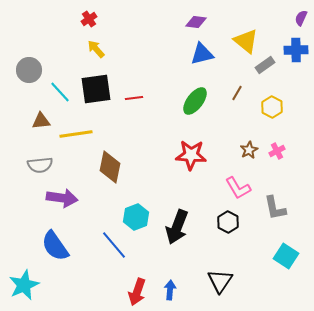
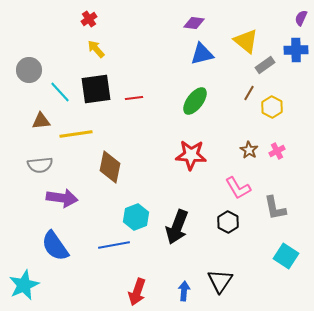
purple diamond: moved 2 px left, 1 px down
brown line: moved 12 px right
brown star: rotated 12 degrees counterclockwise
blue line: rotated 60 degrees counterclockwise
blue arrow: moved 14 px right, 1 px down
